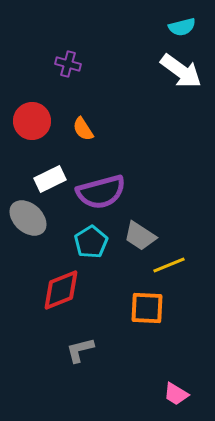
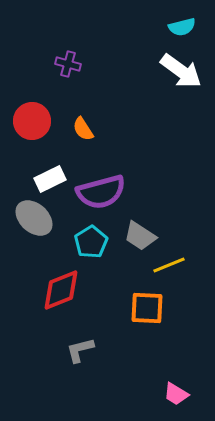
gray ellipse: moved 6 px right
